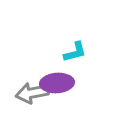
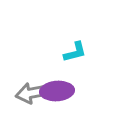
purple ellipse: moved 8 px down
